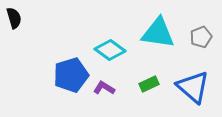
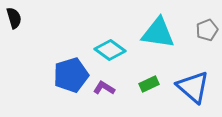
gray pentagon: moved 6 px right, 7 px up
